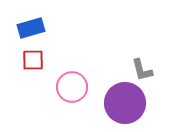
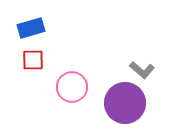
gray L-shape: rotated 35 degrees counterclockwise
